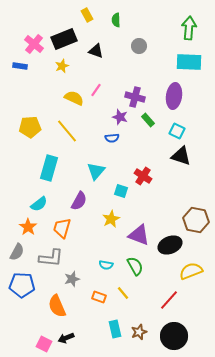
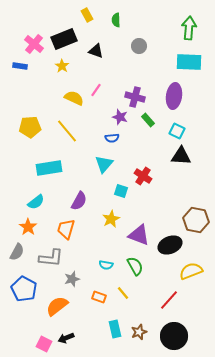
yellow star at (62, 66): rotated 16 degrees counterclockwise
black triangle at (181, 156): rotated 15 degrees counterclockwise
cyan rectangle at (49, 168): rotated 65 degrees clockwise
cyan triangle at (96, 171): moved 8 px right, 7 px up
cyan semicircle at (39, 204): moved 3 px left, 2 px up
orange trapezoid at (62, 228): moved 4 px right, 1 px down
blue pentagon at (22, 285): moved 2 px right, 4 px down; rotated 25 degrees clockwise
orange semicircle at (57, 306): rotated 75 degrees clockwise
